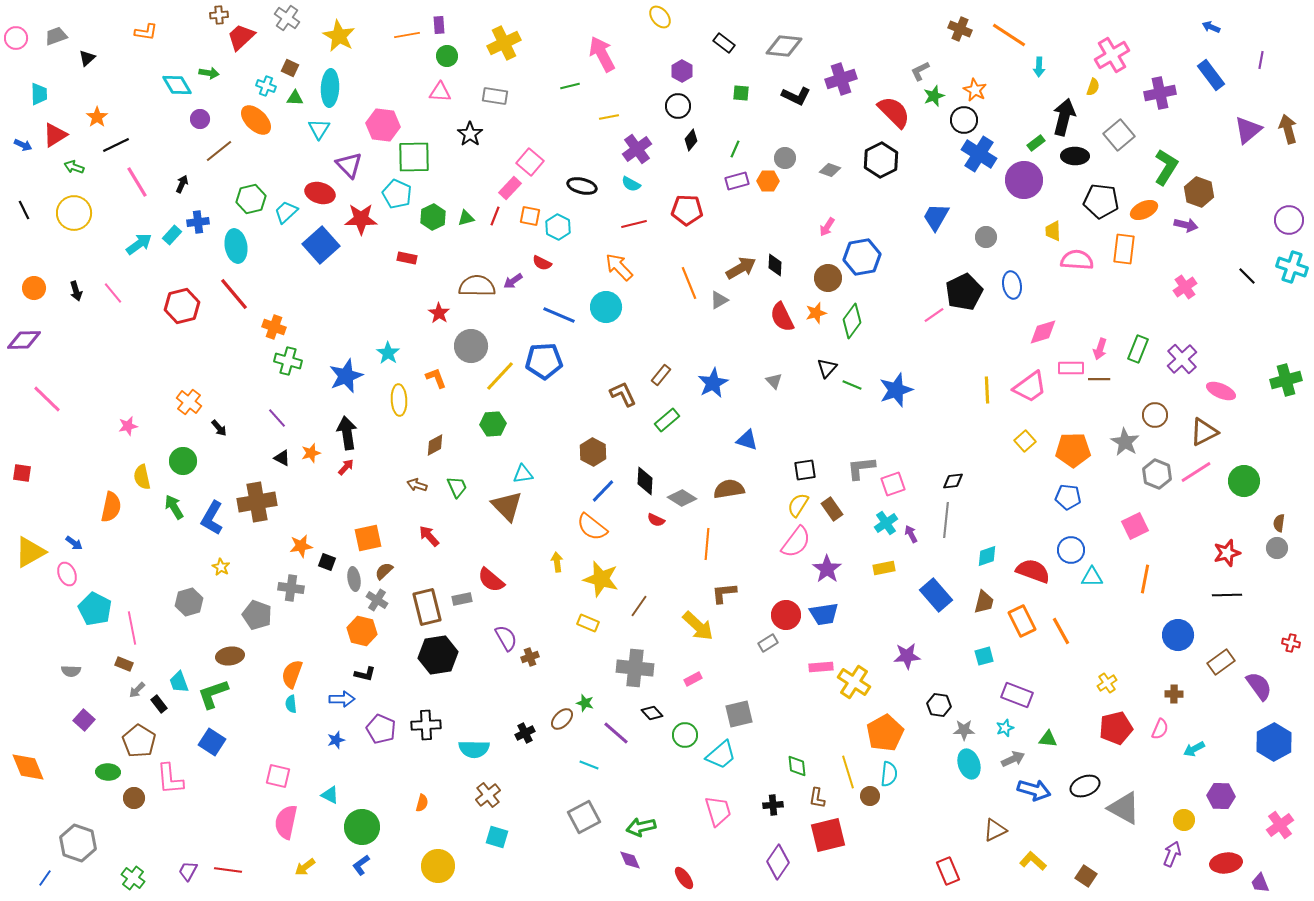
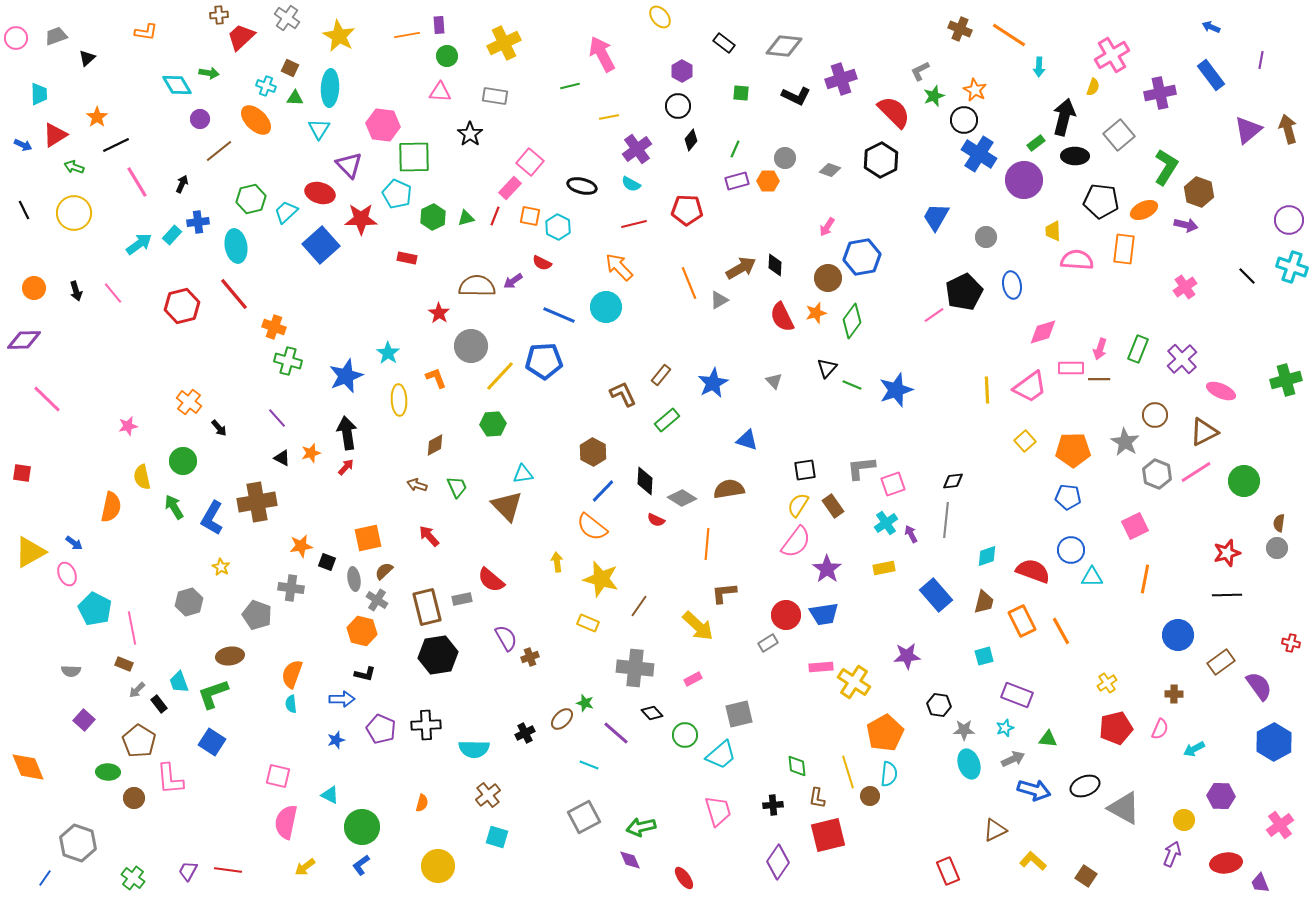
brown rectangle at (832, 509): moved 1 px right, 3 px up
